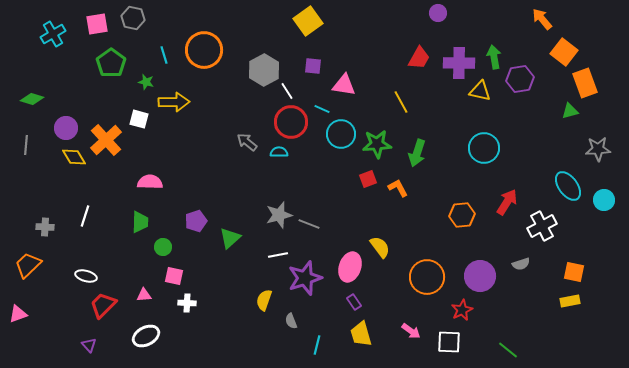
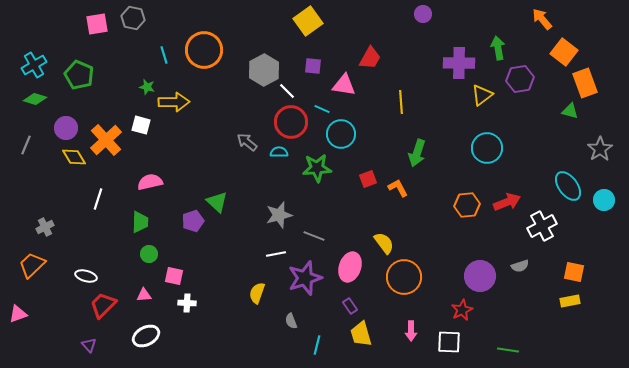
purple circle at (438, 13): moved 15 px left, 1 px down
cyan cross at (53, 34): moved 19 px left, 31 px down
green arrow at (494, 57): moved 4 px right, 9 px up
red trapezoid at (419, 58): moved 49 px left
green pentagon at (111, 63): moved 32 px left, 12 px down; rotated 12 degrees counterclockwise
green star at (146, 82): moved 1 px right, 5 px down
white line at (287, 91): rotated 12 degrees counterclockwise
yellow triangle at (480, 91): moved 2 px right, 4 px down; rotated 50 degrees counterclockwise
green diamond at (32, 99): moved 3 px right
yellow line at (401, 102): rotated 25 degrees clockwise
green triangle at (570, 111): rotated 30 degrees clockwise
white square at (139, 119): moved 2 px right, 6 px down
green star at (377, 144): moved 60 px left, 24 px down
gray line at (26, 145): rotated 18 degrees clockwise
cyan circle at (484, 148): moved 3 px right
gray star at (598, 149): moved 2 px right; rotated 30 degrees counterclockwise
pink semicircle at (150, 182): rotated 15 degrees counterclockwise
red arrow at (507, 202): rotated 36 degrees clockwise
orange hexagon at (462, 215): moved 5 px right, 10 px up
white line at (85, 216): moved 13 px right, 17 px up
purple pentagon at (196, 221): moved 3 px left
gray line at (309, 224): moved 5 px right, 12 px down
gray cross at (45, 227): rotated 30 degrees counterclockwise
green triangle at (230, 238): moved 13 px left, 36 px up; rotated 35 degrees counterclockwise
green circle at (163, 247): moved 14 px left, 7 px down
yellow semicircle at (380, 247): moved 4 px right, 4 px up
white line at (278, 255): moved 2 px left, 1 px up
gray semicircle at (521, 264): moved 1 px left, 2 px down
orange trapezoid at (28, 265): moved 4 px right
orange circle at (427, 277): moved 23 px left
yellow semicircle at (264, 300): moved 7 px left, 7 px up
purple rectangle at (354, 302): moved 4 px left, 4 px down
pink arrow at (411, 331): rotated 54 degrees clockwise
green line at (508, 350): rotated 30 degrees counterclockwise
